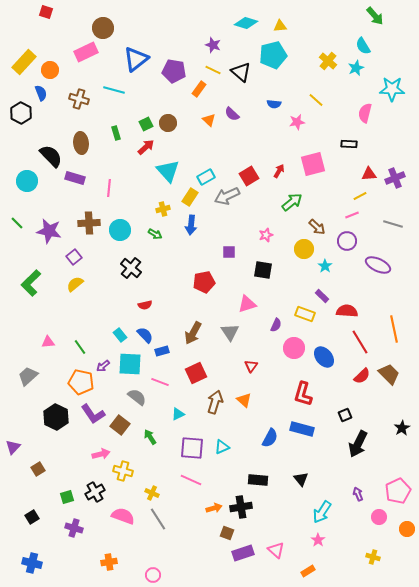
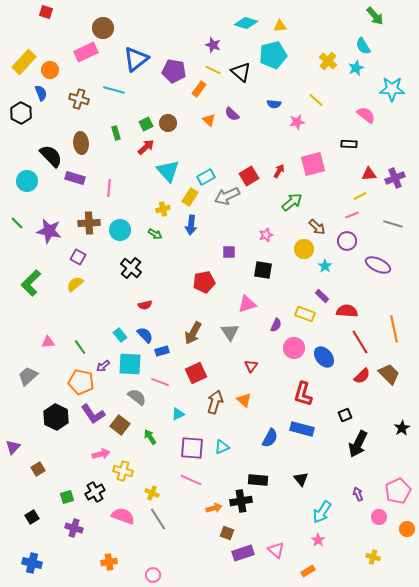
pink semicircle at (365, 113): moved 1 px right, 2 px down; rotated 114 degrees clockwise
purple square at (74, 257): moved 4 px right; rotated 21 degrees counterclockwise
black cross at (241, 507): moved 6 px up
